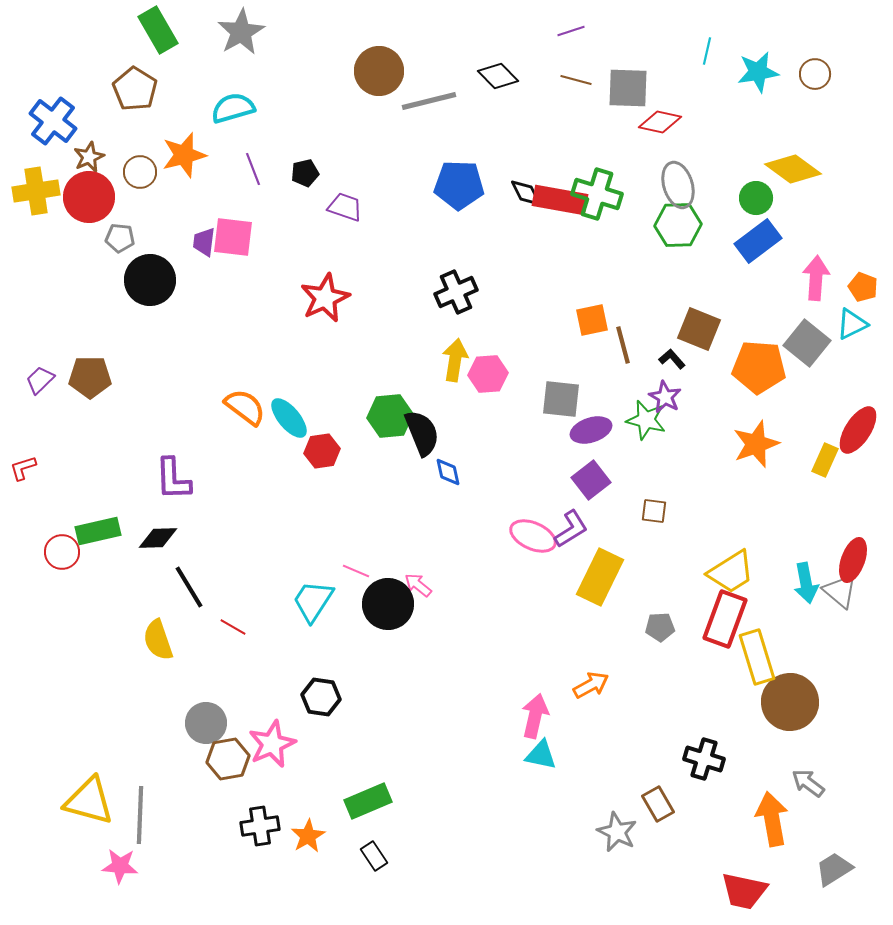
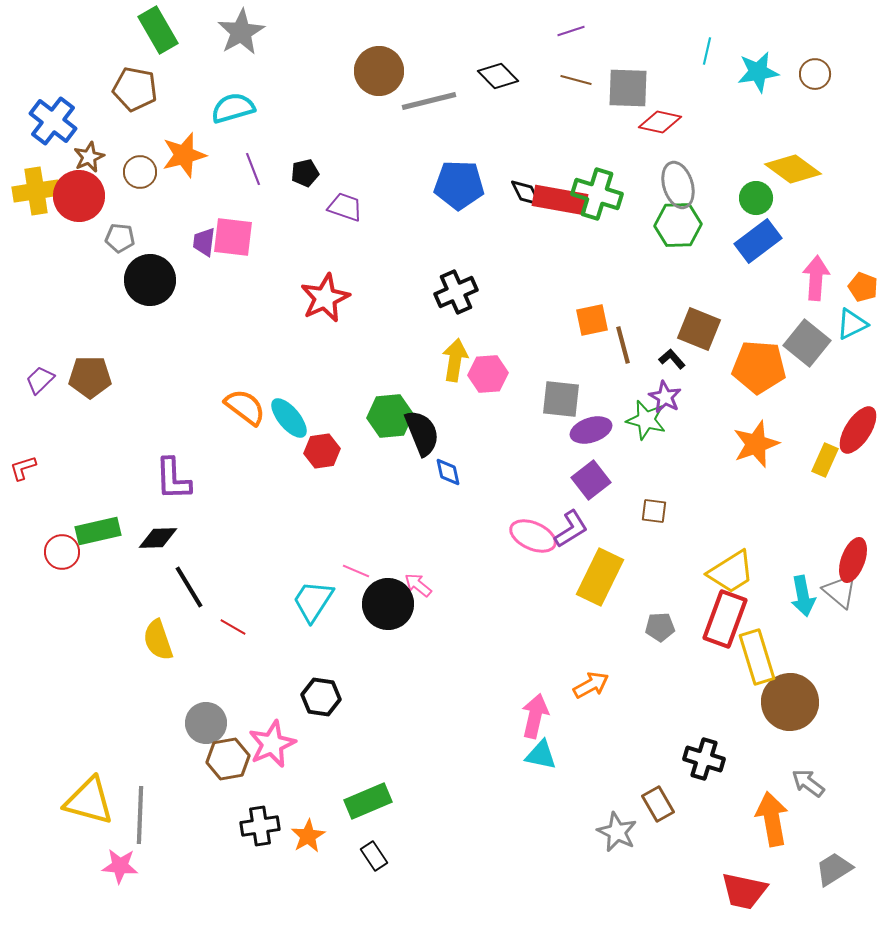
brown pentagon at (135, 89): rotated 21 degrees counterclockwise
red circle at (89, 197): moved 10 px left, 1 px up
cyan arrow at (806, 583): moved 3 px left, 13 px down
